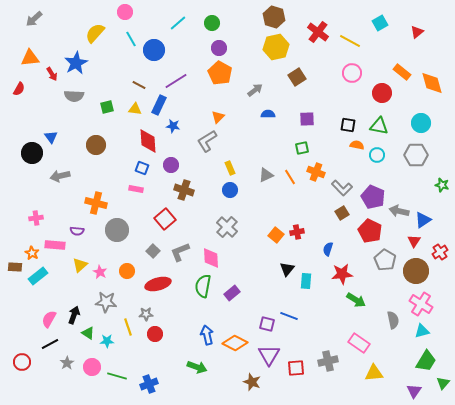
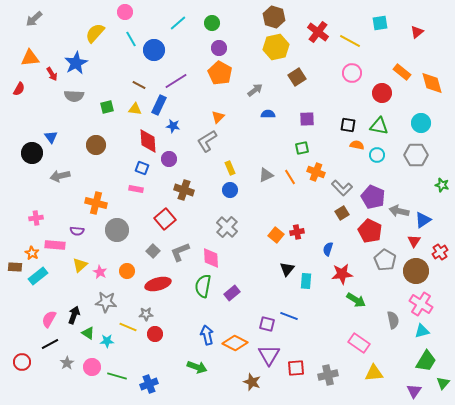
cyan square at (380, 23): rotated 21 degrees clockwise
purple circle at (171, 165): moved 2 px left, 6 px up
yellow line at (128, 327): rotated 48 degrees counterclockwise
gray cross at (328, 361): moved 14 px down
